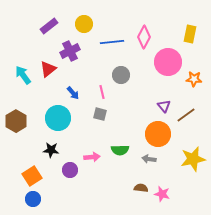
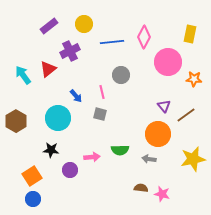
blue arrow: moved 3 px right, 3 px down
